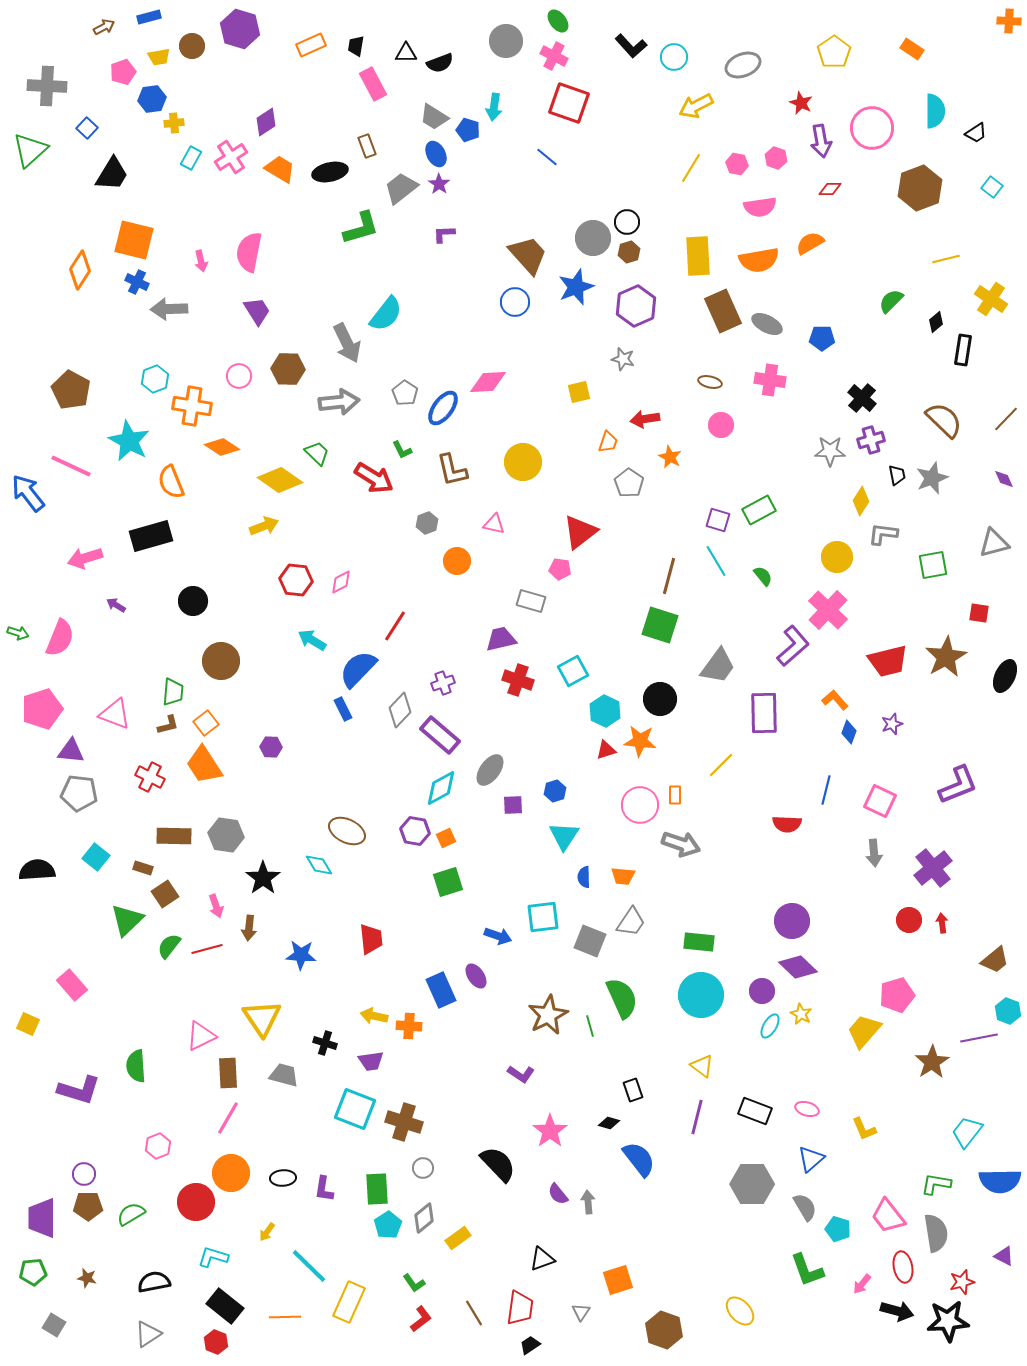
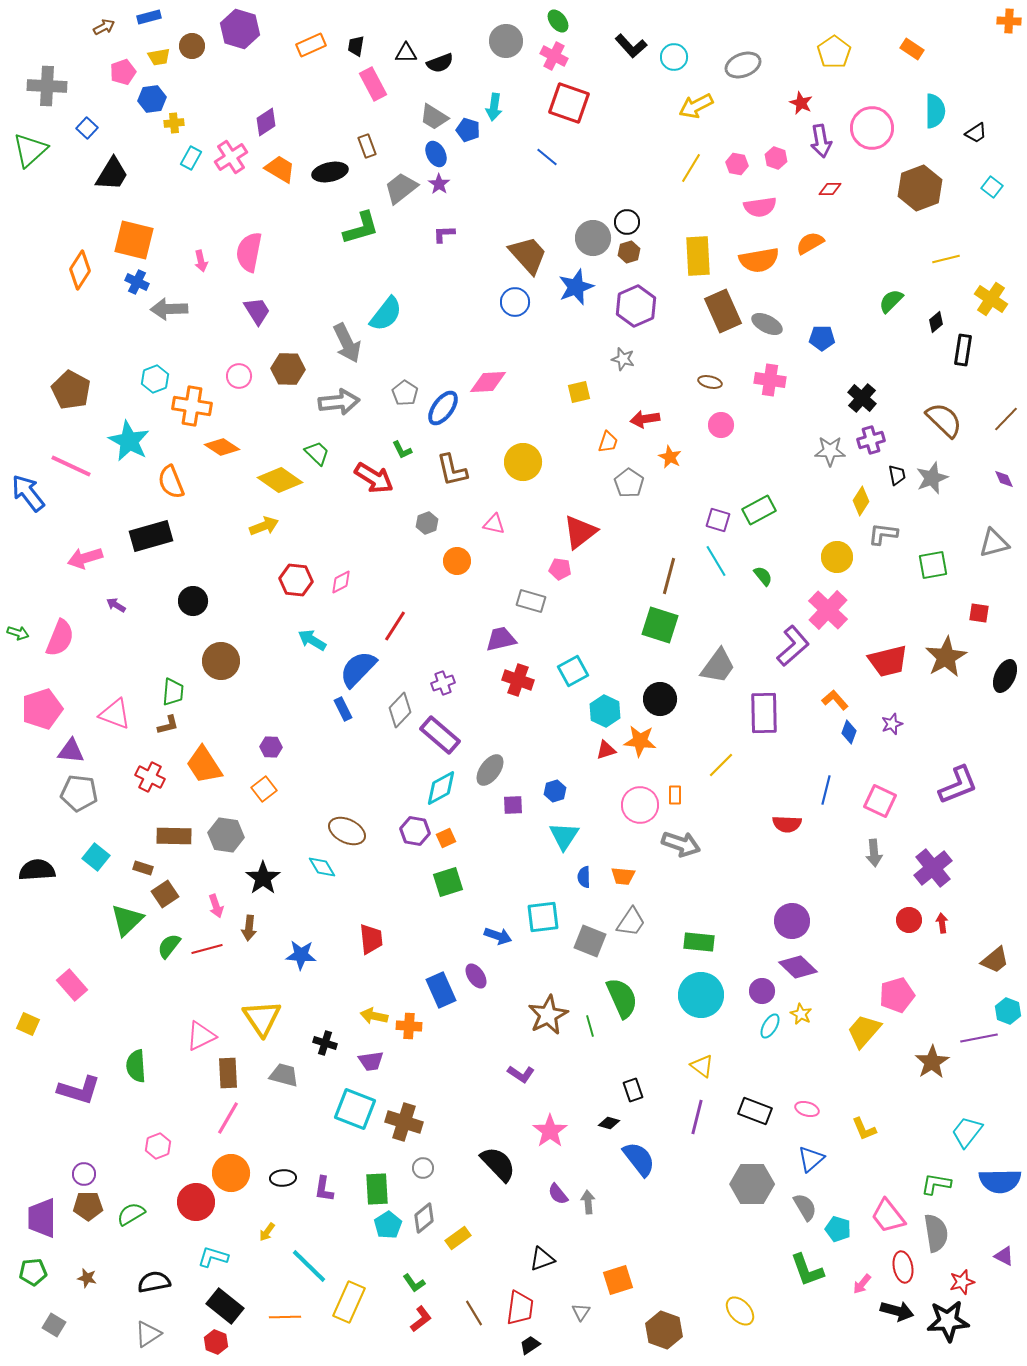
orange square at (206, 723): moved 58 px right, 66 px down
cyan diamond at (319, 865): moved 3 px right, 2 px down
